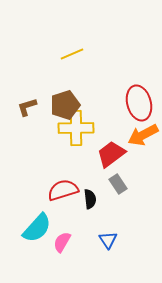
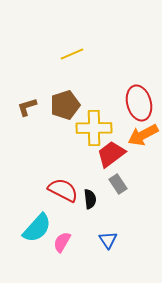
yellow cross: moved 18 px right
red semicircle: rotated 44 degrees clockwise
